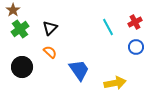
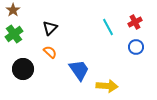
green cross: moved 6 px left, 5 px down
black circle: moved 1 px right, 2 px down
yellow arrow: moved 8 px left, 3 px down; rotated 15 degrees clockwise
